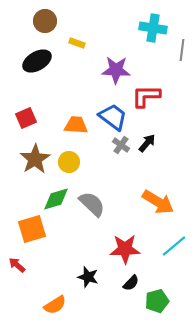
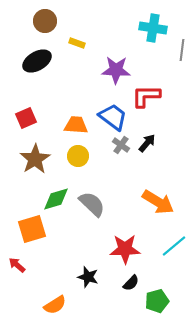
yellow circle: moved 9 px right, 6 px up
